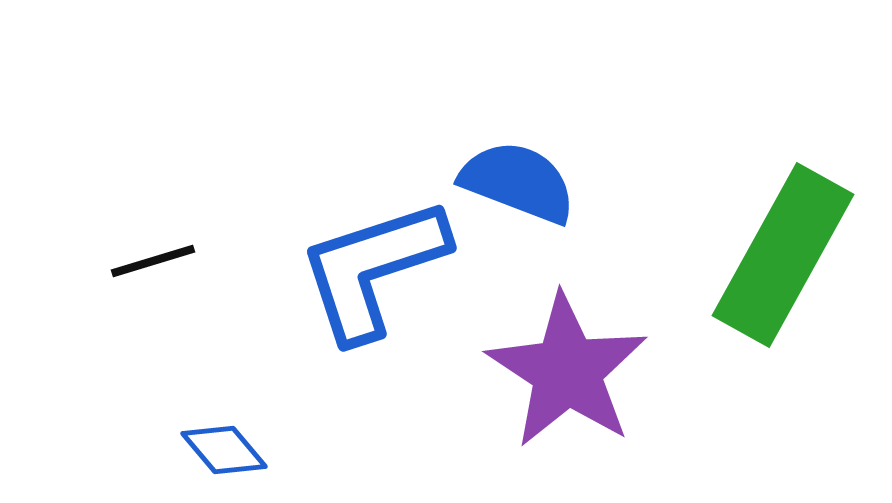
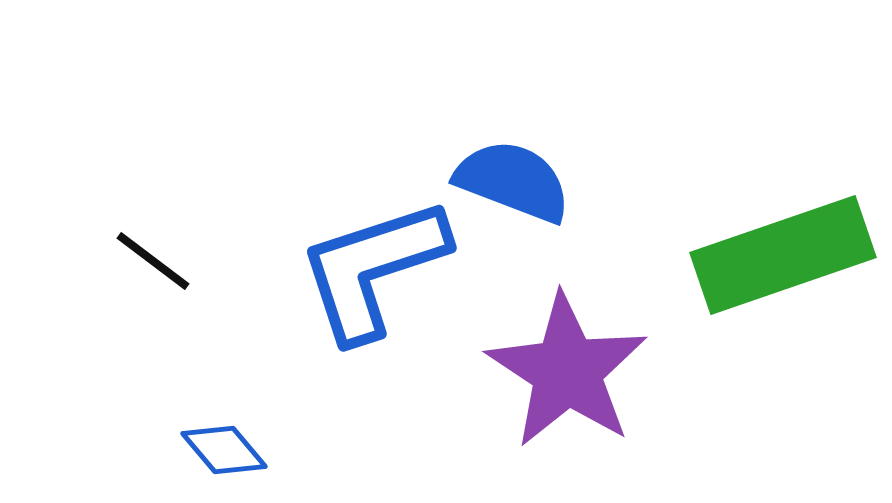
blue semicircle: moved 5 px left, 1 px up
green rectangle: rotated 42 degrees clockwise
black line: rotated 54 degrees clockwise
